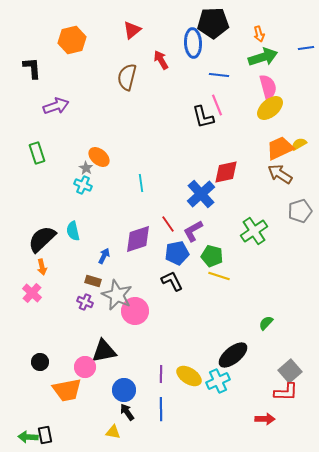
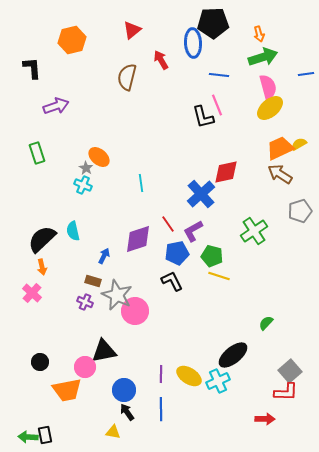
blue line at (306, 48): moved 26 px down
